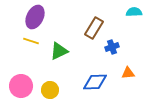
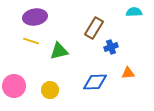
purple ellipse: rotated 55 degrees clockwise
blue cross: moved 1 px left
green triangle: rotated 12 degrees clockwise
pink circle: moved 7 px left
